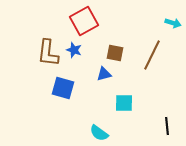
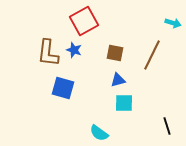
blue triangle: moved 14 px right, 6 px down
black line: rotated 12 degrees counterclockwise
